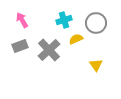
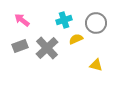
pink arrow: rotated 21 degrees counterclockwise
gray cross: moved 2 px left, 2 px up
yellow triangle: rotated 40 degrees counterclockwise
